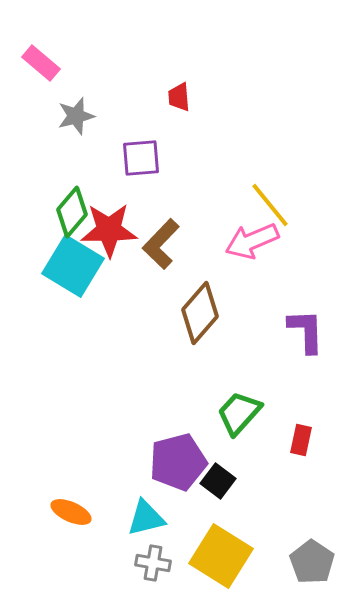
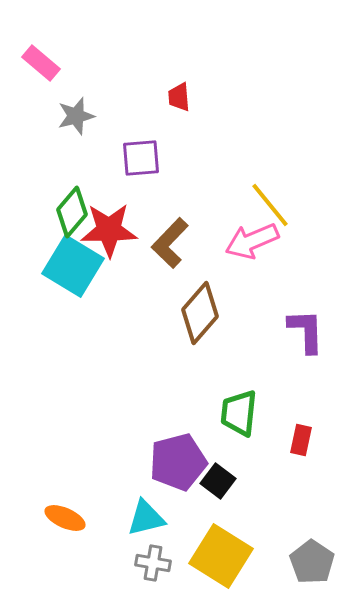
brown L-shape: moved 9 px right, 1 px up
green trapezoid: rotated 36 degrees counterclockwise
orange ellipse: moved 6 px left, 6 px down
